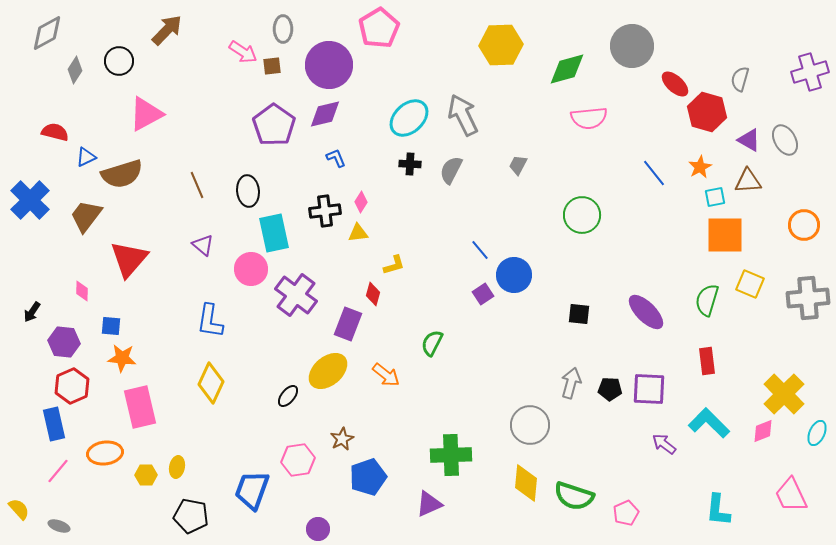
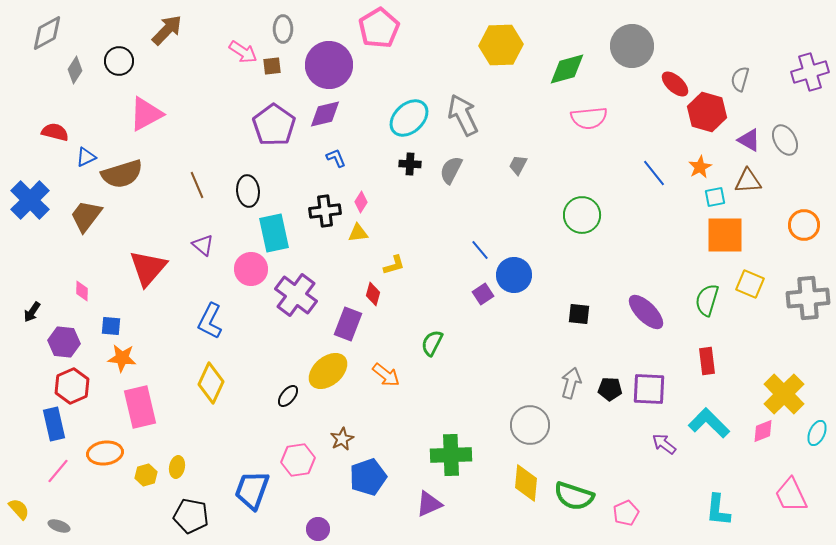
red triangle at (129, 259): moved 19 px right, 9 px down
blue L-shape at (210, 321): rotated 18 degrees clockwise
yellow hexagon at (146, 475): rotated 15 degrees counterclockwise
